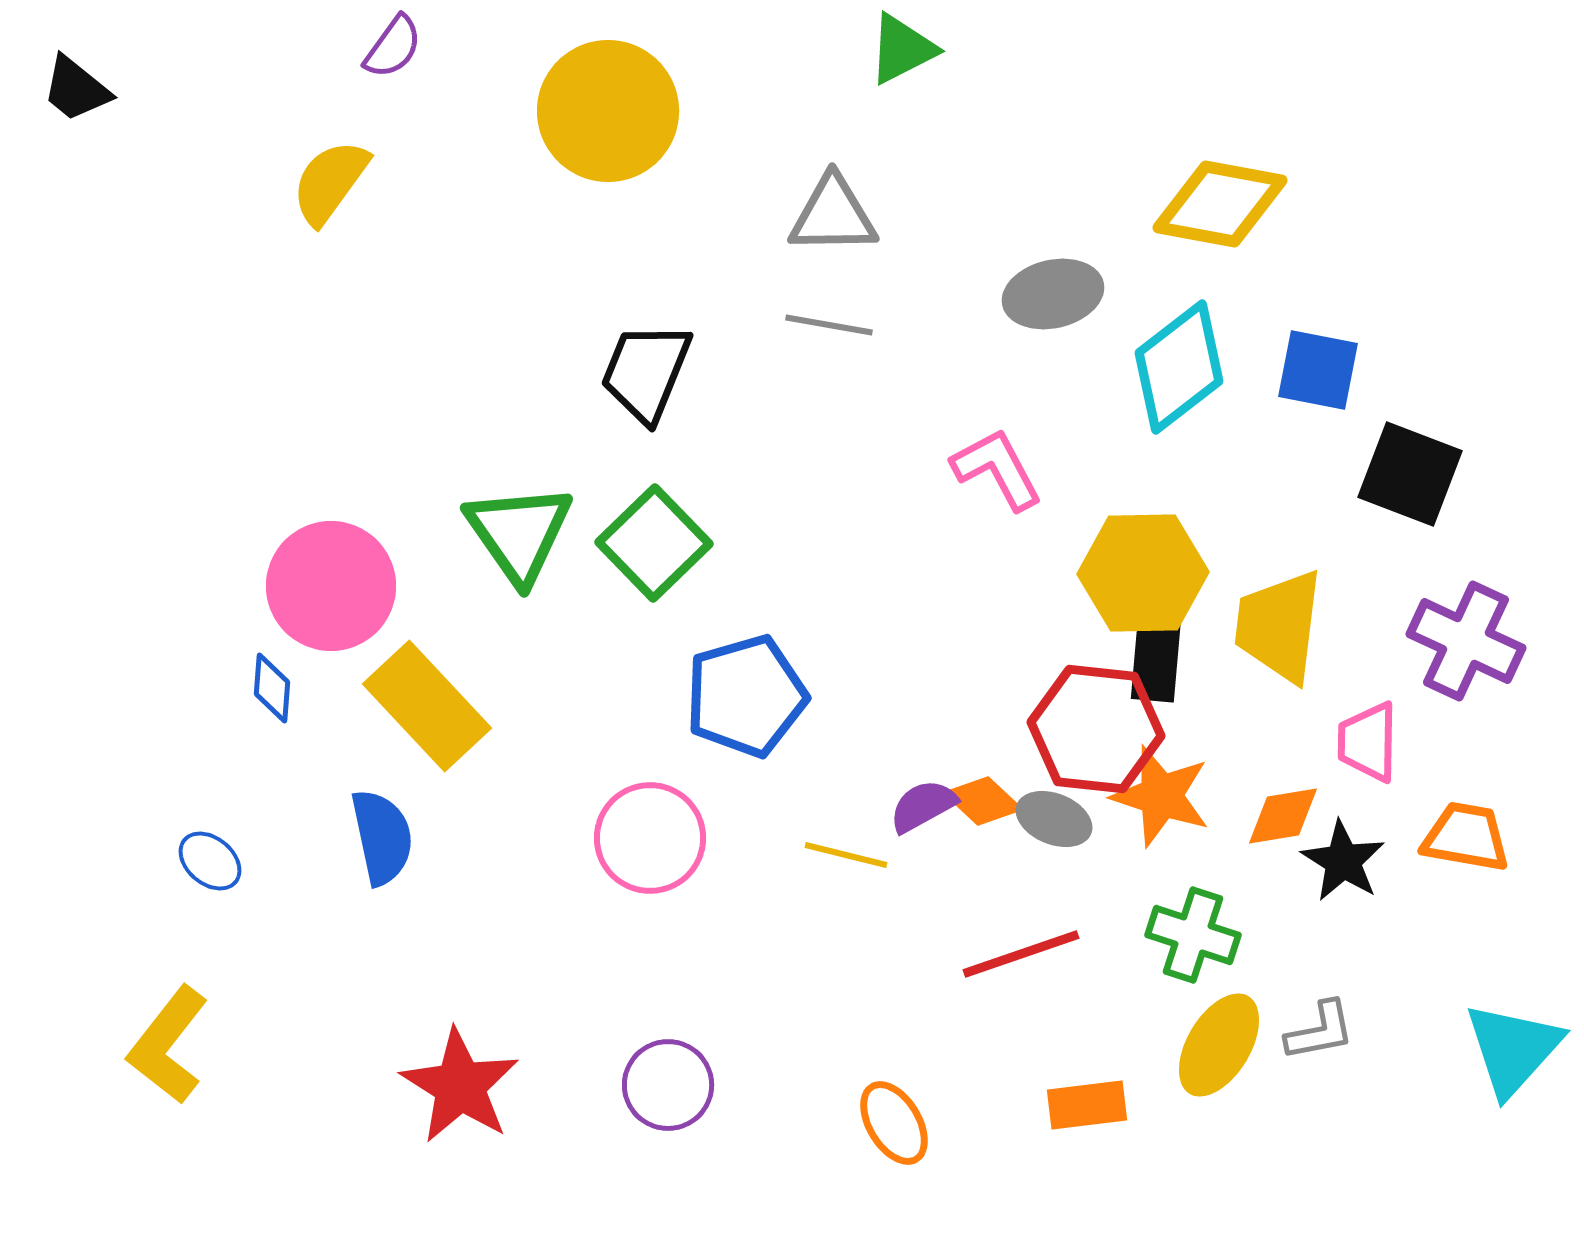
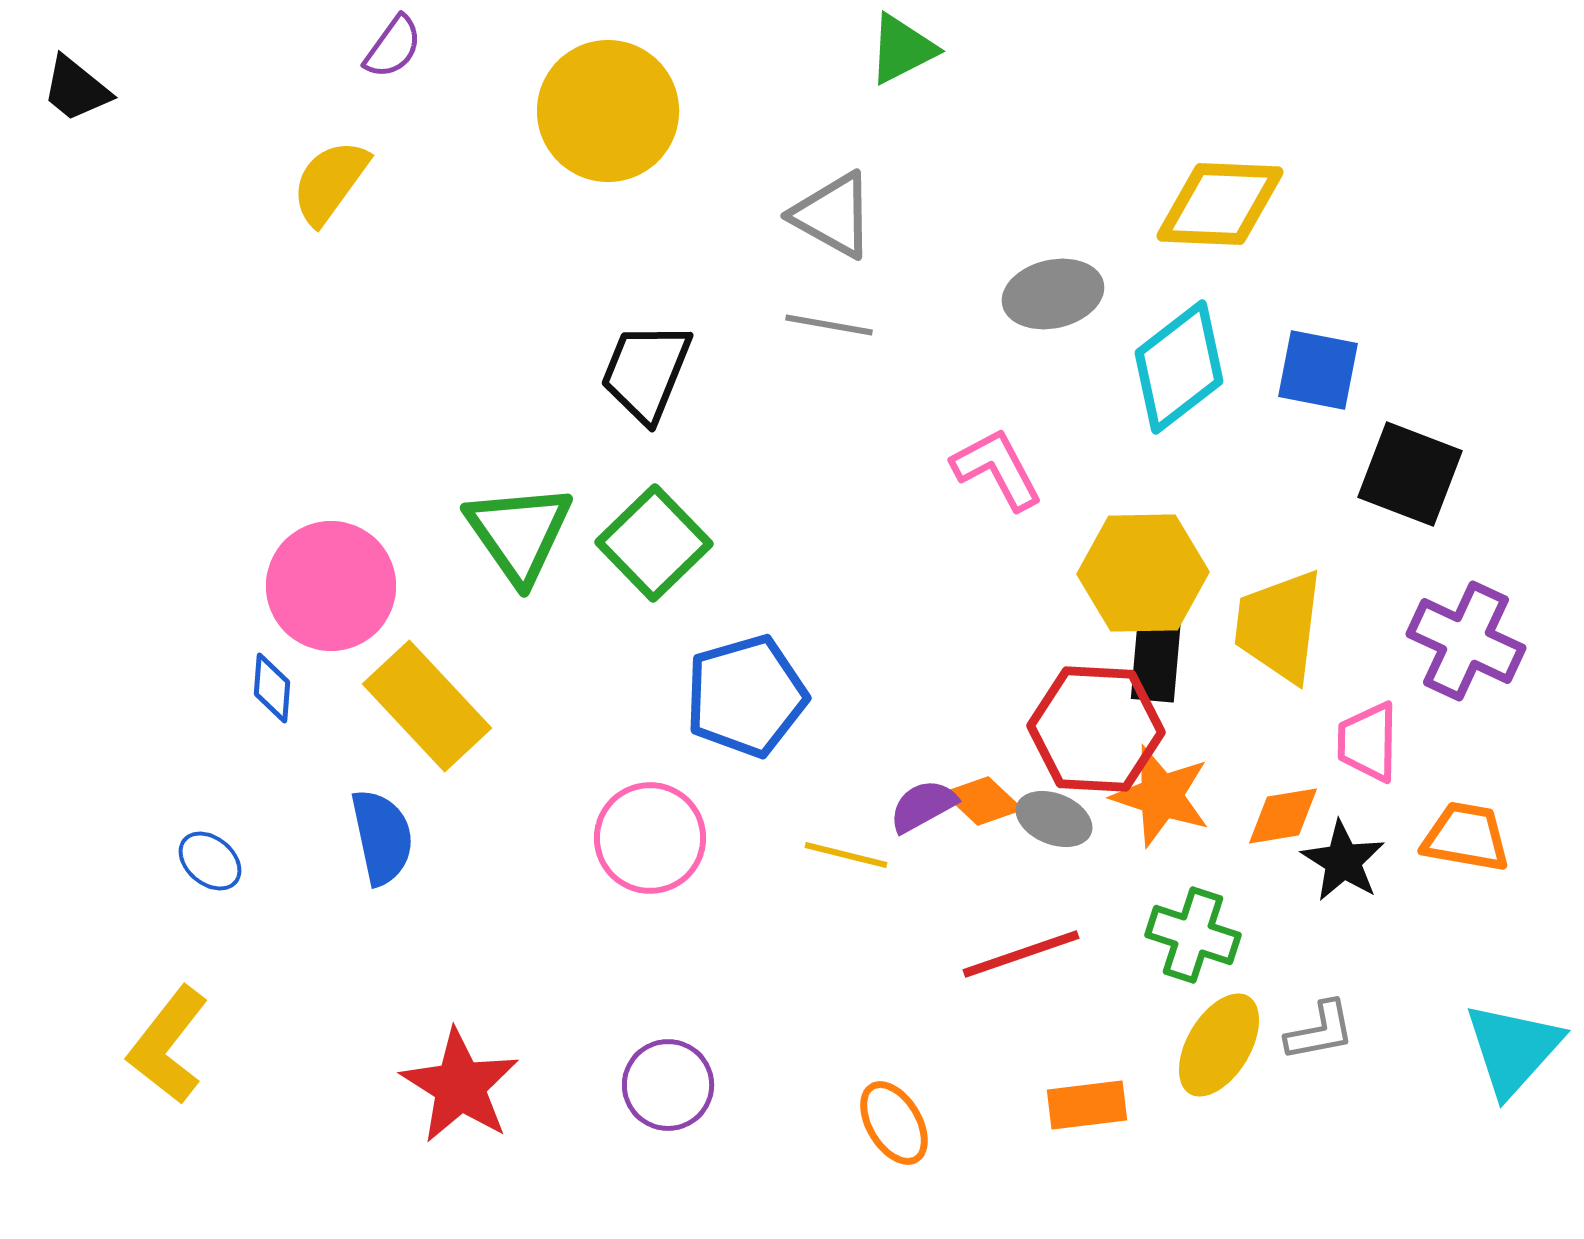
yellow diamond at (1220, 204): rotated 8 degrees counterclockwise
gray triangle at (833, 215): rotated 30 degrees clockwise
red hexagon at (1096, 729): rotated 3 degrees counterclockwise
